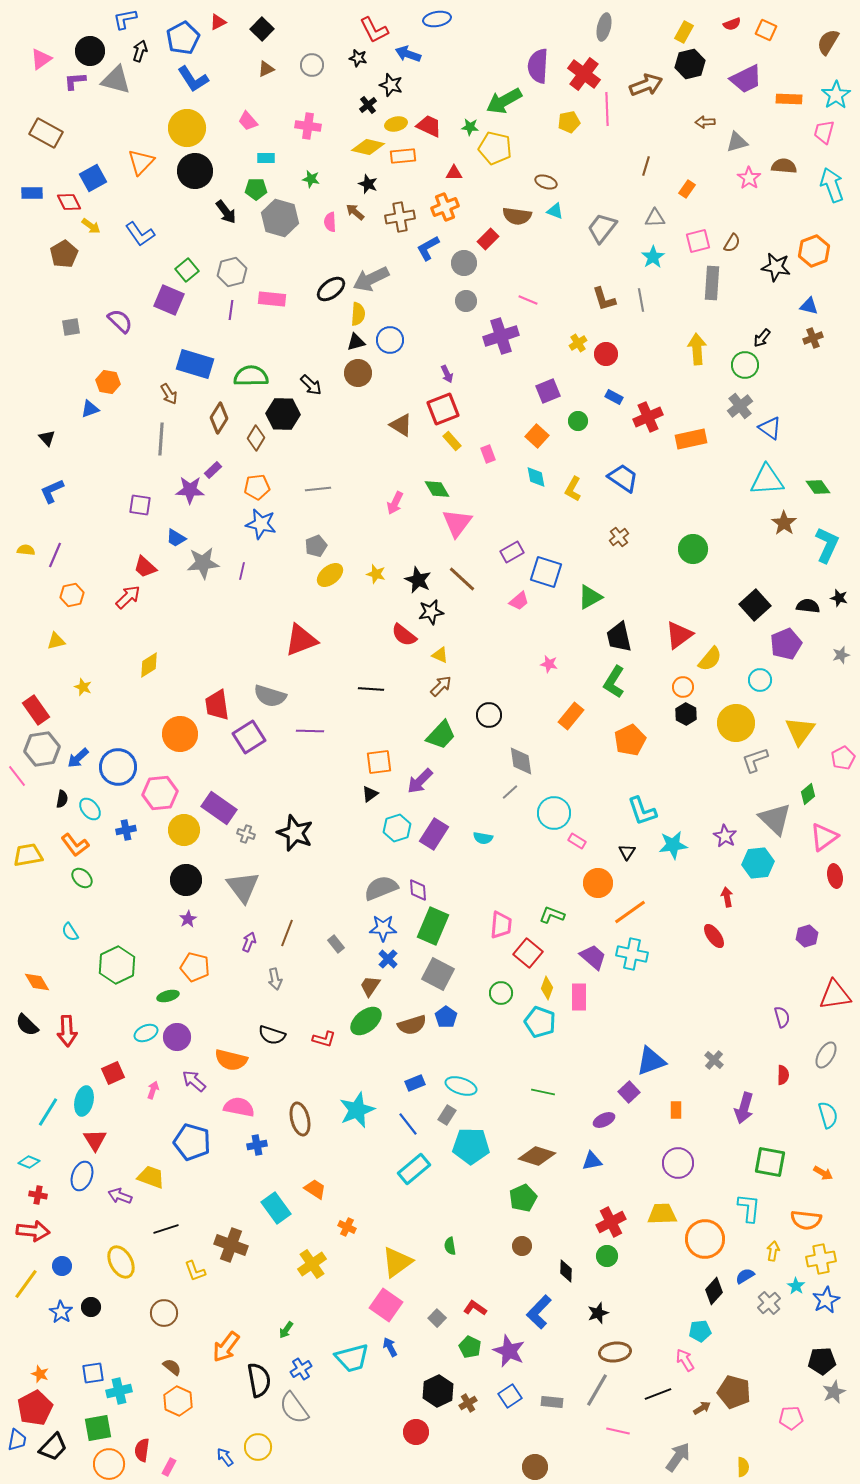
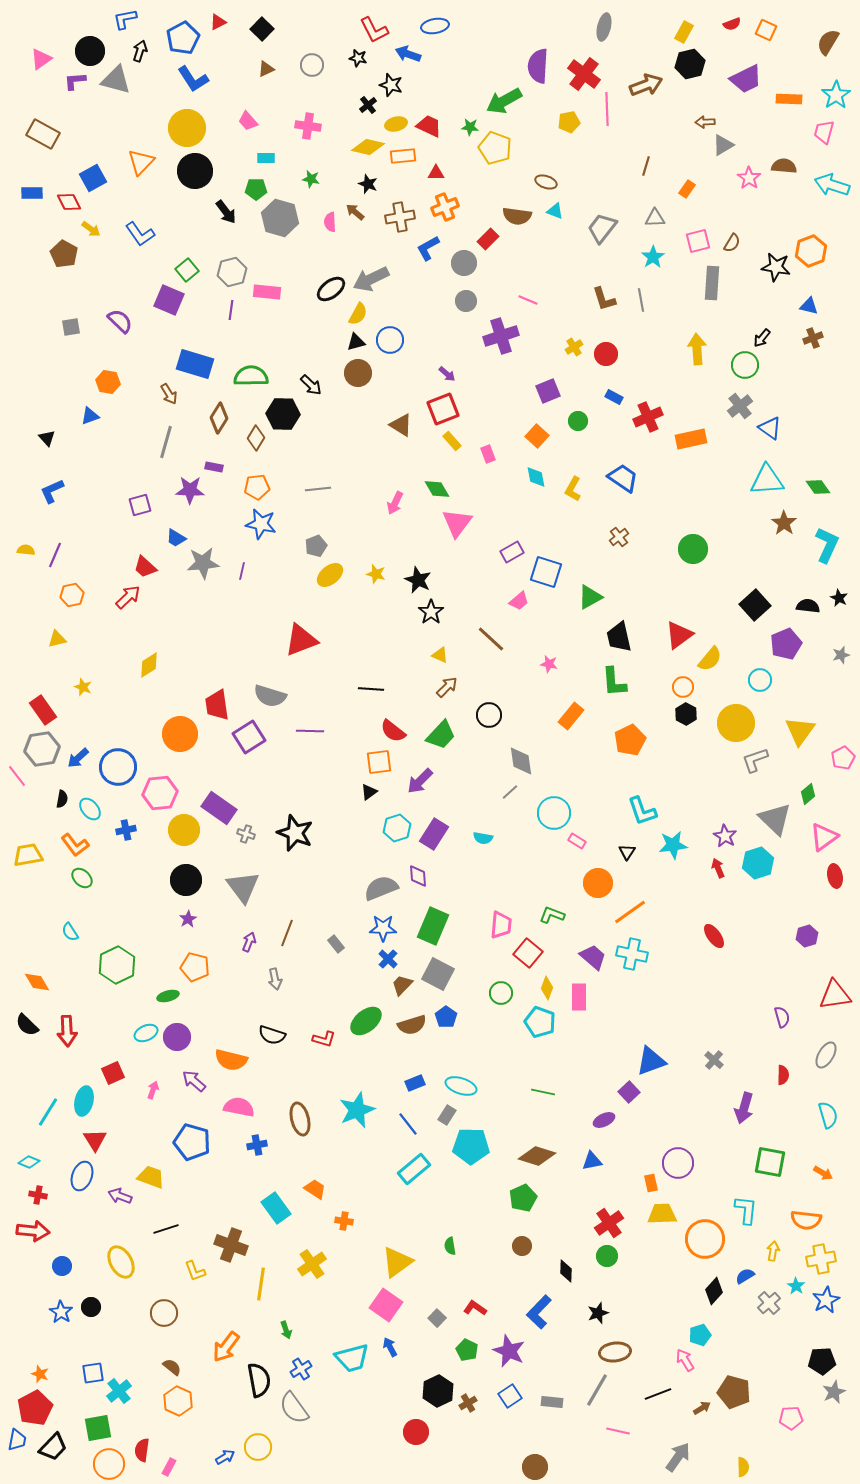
blue ellipse at (437, 19): moved 2 px left, 7 px down
brown rectangle at (46, 133): moved 3 px left, 1 px down
gray triangle at (737, 142): moved 14 px left, 3 px down; rotated 15 degrees counterclockwise
yellow pentagon at (495, 148): rotated 8 degrees clockwise
red triangle at (454, 173): moved 18 px left
cyan arrow at (832, 185): rotated 52 degrees counterclockwise
yellow arrow at (91, 226): moved 3 px down
orange hexagon at (814, 251): moved 3 px left
brown pentagon at (64, 254): rotated 12 degrees counterclockwise
pink rectangle at (272, 299): moved 5 px left, 7 px up
yellow semicircle at (358, 314): rotated 25 degrees clockwise
yellow cross at (578, 343): moved 4 px left, 4 px down
purple arrow at (447, 374): rotated 24 degrees counterclockwise
blue triangle at (90, 409): moved 7 px down
gray line at (161, 439): moved 5 px right, 3 px down; rotated 12 degrees clockwise
purple rectangle at (213, 470): moved 1 px right, 3 px up; rotated 54 degrees clockwise
purple square at (140, 505): rotated 25 degrees counterclockwise
brown line at (462, 579): moved 29 px right, 60 px down
black star at (839, 598): rotated 12 degrees clockwise
black star at (431, 612): rotated 25 degrees counterclockwise
red semicircle at (404, 635): moved 11 px left, 96 px down
yellow triangle at (56, 641): moved 1 px right, 2 px up
green L-shape at (614, 682): rotated 36 degrees counterclockwise
brown arrow at (441, 686): moved 6 px right, 1 px down
red rectangle at (36, 710): moved 7 px right
black triangle at (370, 794): moved 1 px left, 2 px up
cyan hexagon at (758, 863): rotated 12 degrees counterclockwise
purple diamond at (418, 890): moved 14 px up
red arrow at (727, 897): moved 9 px left, 29 px up; rotated 12 degrees counterclockwise
brown trapezoid at (370, 986): moved 32 px right, 1 px up; rotated 10 degrees clockwise
orange rectangle at (676, 1110): moved 25 px left, 73 px down; rotated 12 degrees counterclockwise
cyan L-shape at (749, 1208): moved 3 px left, 2 px down
red cross at (611, 1222): moved 2 px left, 1 px down; rotated 8 degrees counterclockwise
orange cross at (347, 1227): moved 3 px left, 6 px up; rotated 18 degrees counterclockwise
yellow line at (26, 1284): moved 235 px right; rotated 28 degrees counterclockwise
green arrow at (286, 1330): rotated 54 degrees counterclockwise
cyan pentagon at (700, 1331): moved 4 px down; rotated 10 degrees counterclockwise
green pentagon at (470, 1347): moved 3 px left, 3 px down
cyan cross at (119, 1391): rotated 25 degrees counterclockwise
blue arrow at (225, 1457): rotated 96 degrees clockwise
